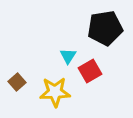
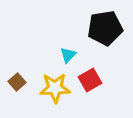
cyan triangle: moved 1 px up; rotated 12 degrees clockwise
red square: moved 9 px down
yellow star: moved 4 px up
